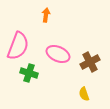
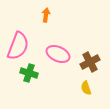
yellow semicircle: moved 2 px right, 6 px up
